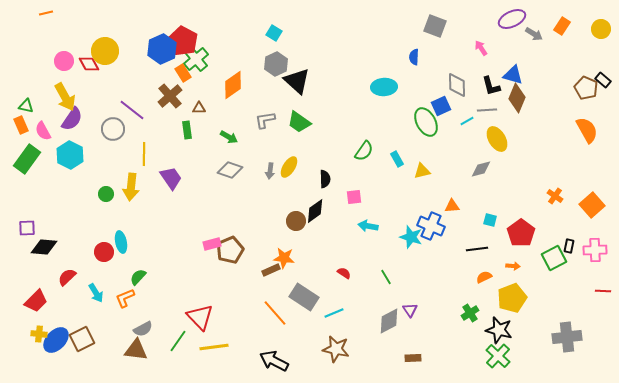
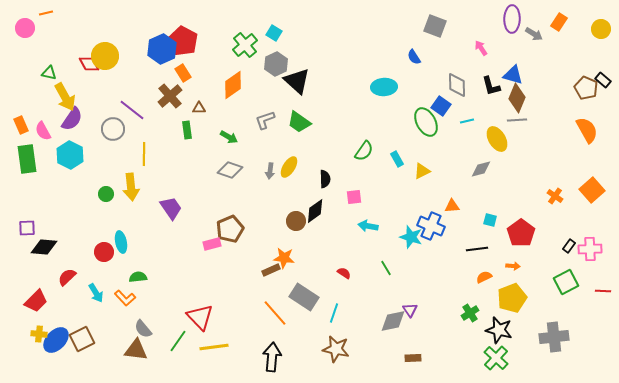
purple ellipse at (512, 19): rotated 64 degrees counterclockwise
orange rectangle at (562, 26): moved 3 px left, 4 px up
yellow circle at (105, 51): moved 5 px down
blue semicircle at (414, 57): rotated 35 degrees counterclockwise
green cross at (196, 59): moved 49 px right, 14 px up
pink circle at (64, 61): moved 39 px left, 33 px up
green triangle at (26, 106): moved 23 px right, 33 px up
blue square at (441, 106): rotated 30 degrees counterclockwise
gray line at (487, 110): moved 30 px right, 10 px down
gray L-shape at (265, 120): rotated 10 degrees counterclockwise
cyan line at (467, 121): rotated 16 degrees clockwise
green rectangle at (27, 159): rotated 44 degrees counterclockwise
yellow triangle at (422, 171): rotated 12 degrees counterclockwise
purple trapezoid at (171, 178): moved 30 px down
yellow arrow at (131, 187): rotated 12 degrees counterclockwise
orange square at (592, 205): moved 15 px up
black rectangle at (569, 246): rotated 24 degrees clockwise
brown pentagon at (230, 250): moved 21 px up
pink cross at (595, 250): moved 5 px left, 1 px up
green square at (554, 258): moved 12 px right, 24 px down
green semicircle at (138, 277): rotated 42 degrees clockwise
green line at (386, 277): moved 9 px up
orange L-shape at (125, 298): rotated 110 degrees counterclockwise
cyan line at (334, 313): rotated 48 degrees counterclockwise
gray diamond at (389, 321): moved 4 px right; rotated 16 degrees clockwise
gray semicircle at (143, 329): rotated 78 degrees clockwise
gray cross at (567, 337): moved 13 px left
green cross at (498, 356): moved 2 px left, 2 px down
black arrow at (274, 361): moved 2 px left, 4 px up; rotated 68 degrees clockwise
